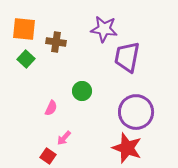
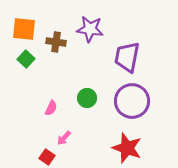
purple star: moved 14 px left
green circle: moved 5 px right, 7 px down
purple circle: moved 4 px left, 11 px up
red square: moved 1 px left, 1 px down
